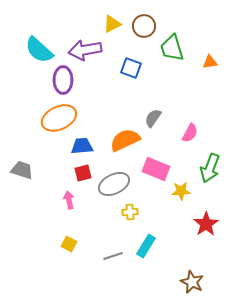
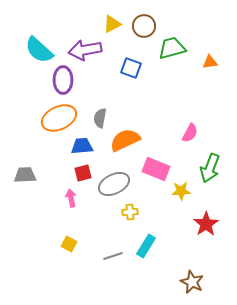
green trapezoid: rotated 92 degrees clockwise
gray semicircle: moved 53 px left; rotated 24 degrees counterclockwise
gray trapezoid: moved 3 px right, 5 px down; rotated 20 degrees counterclockwise
pink arrow: moved 2 px right, 2 px up
